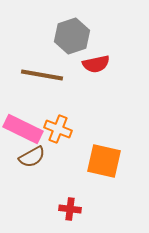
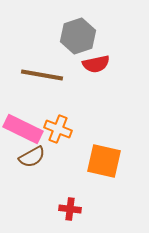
gray hexagon: moved 6 px right
